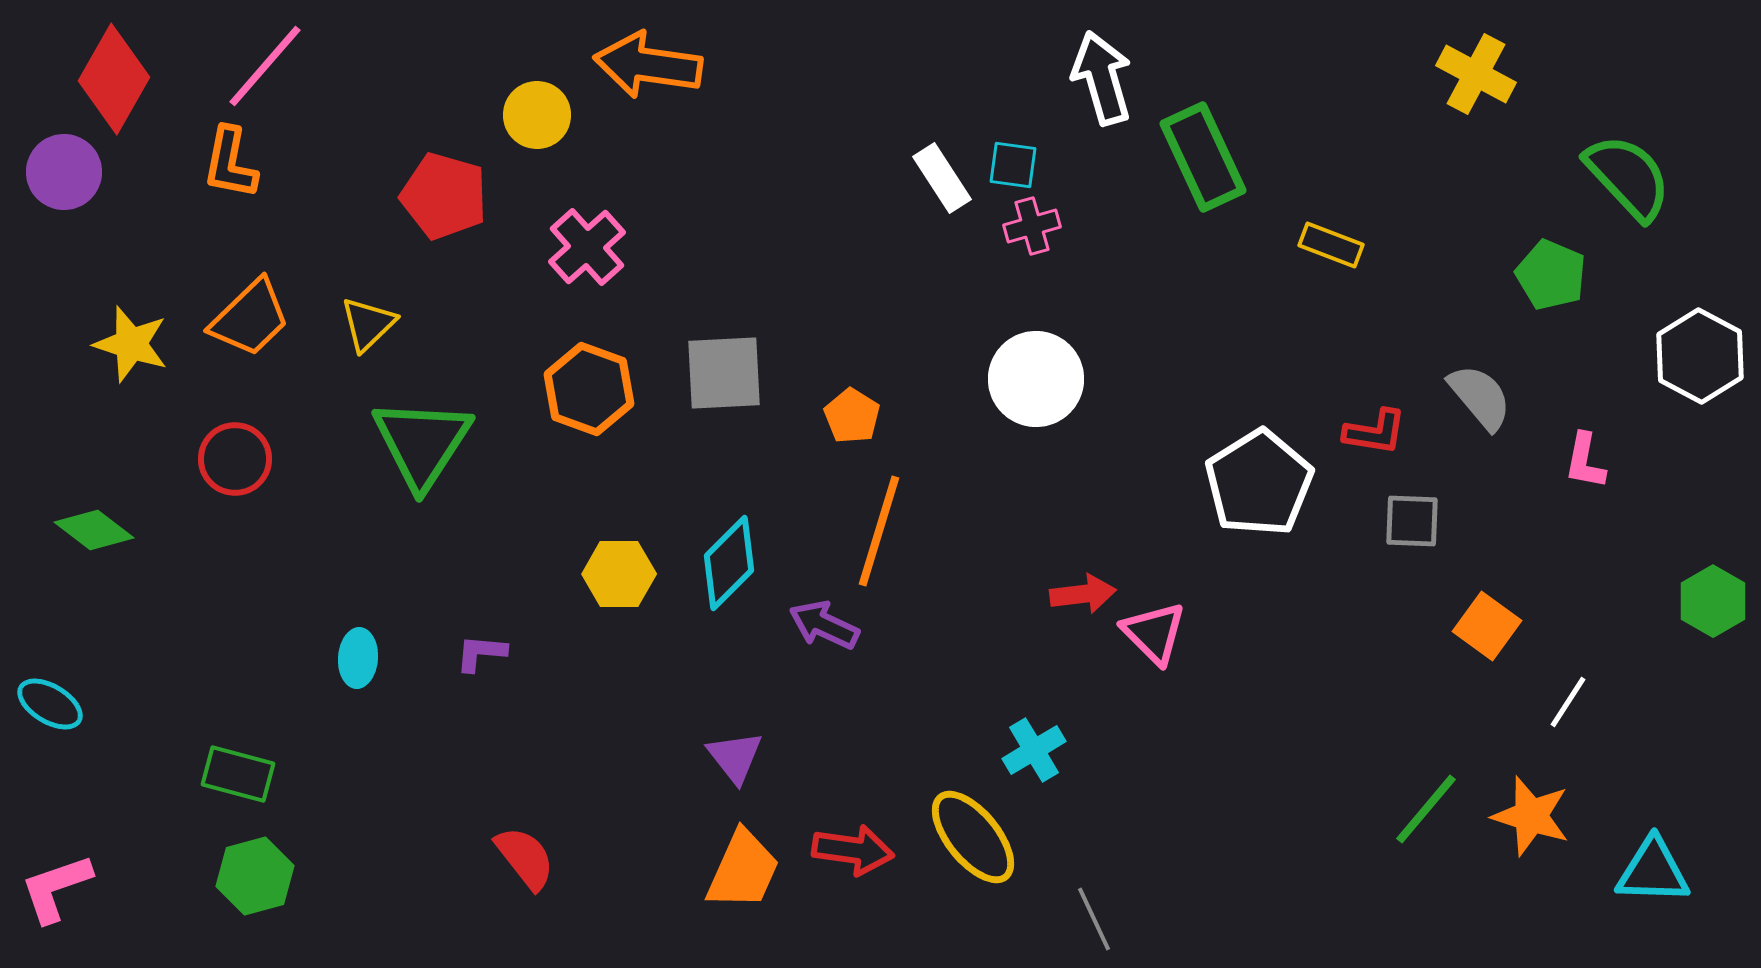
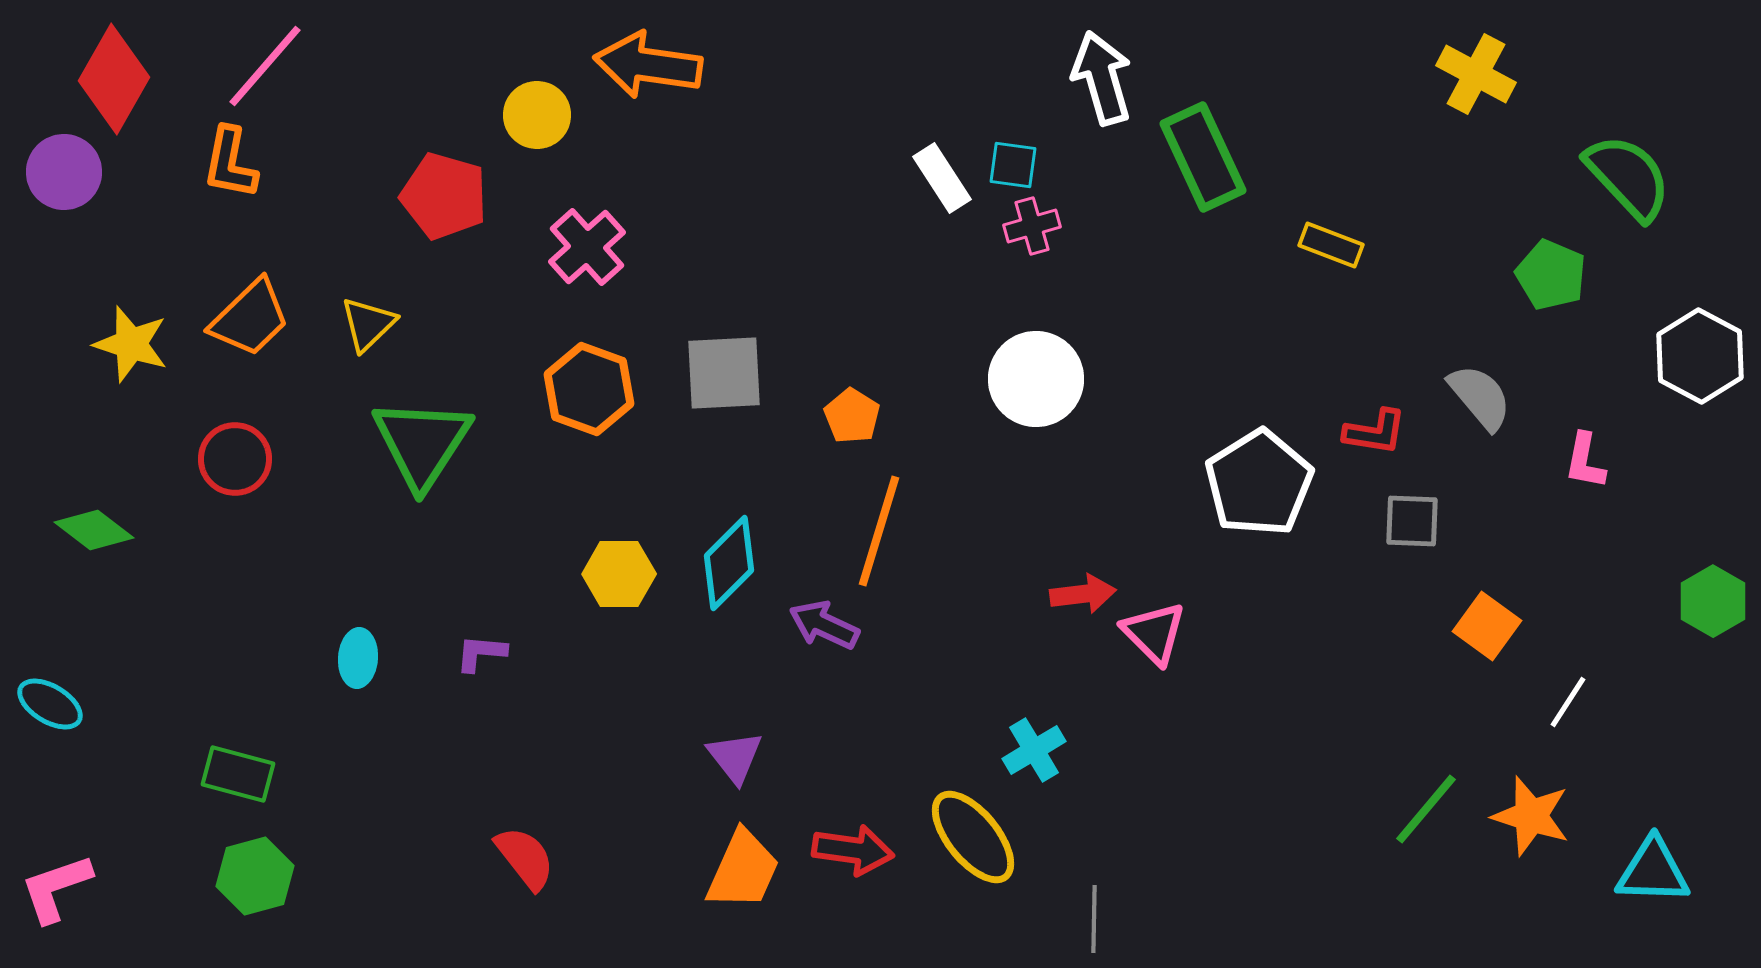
gray line at (1094, 919): rotated 26 degrees clockwise
